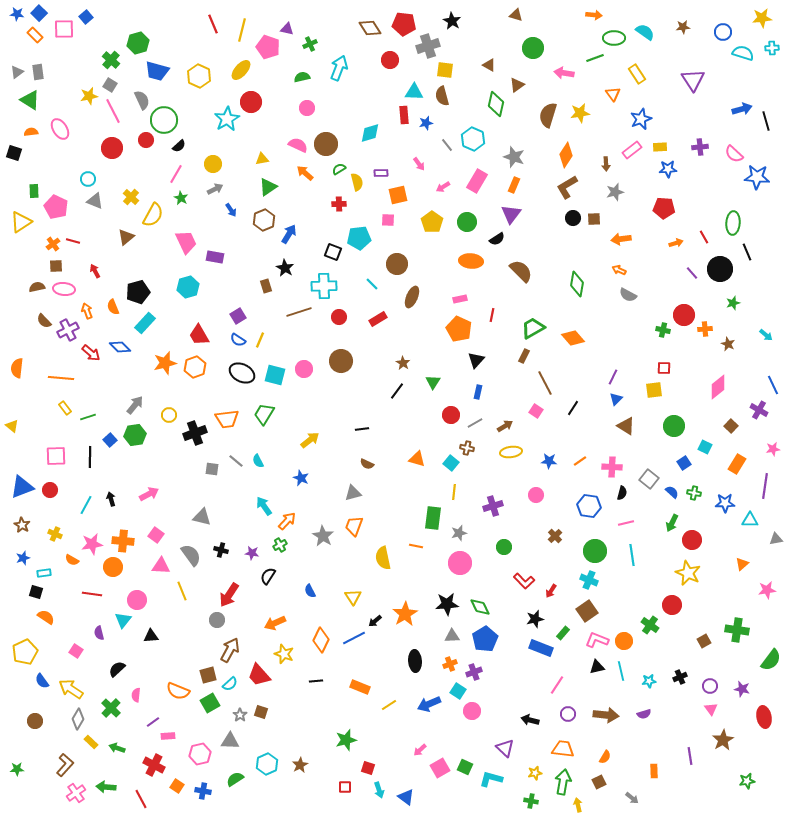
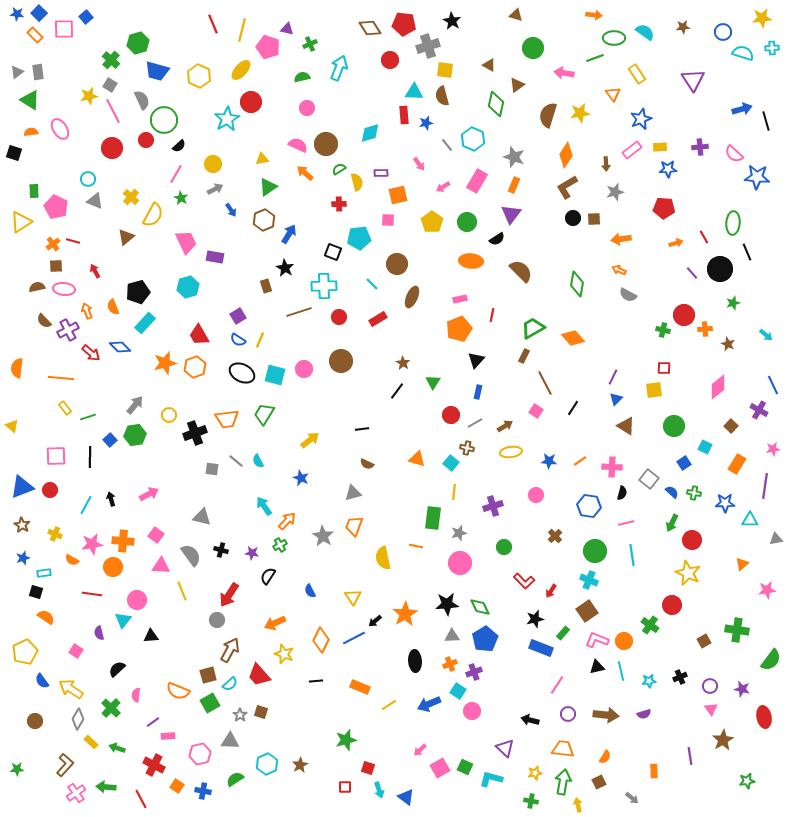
orange pentagon at (459, 329): rotated 25 degrees clockwise
